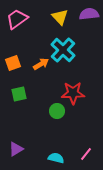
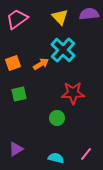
green circle: moved 7 px down
